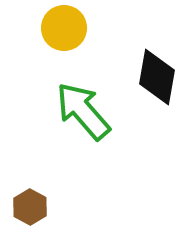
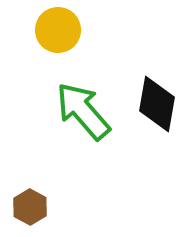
yellow circle: moved 6 px left, 2 px down
black diamond: moved 27 px down
